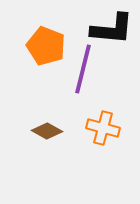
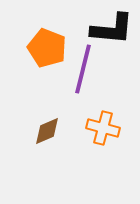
orange pentagon: moved 1 px right, 2 px down
brown diamond: rotated 52 degrees counterclockwise
